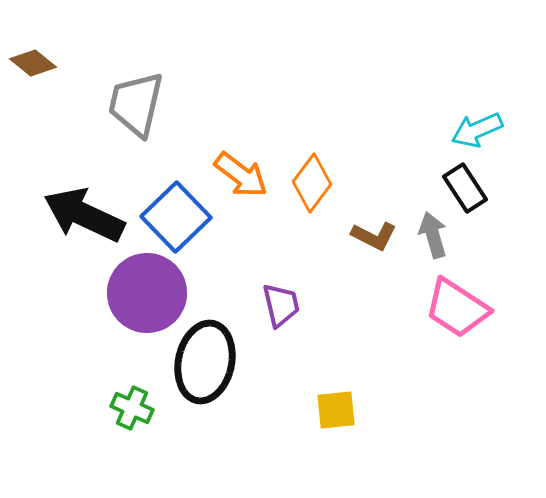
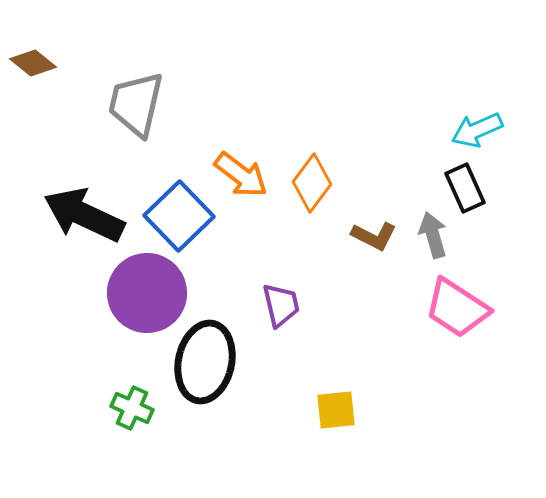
black rectangle: rotated 9 degrees clockwise
blue square: moved 3 px right, 1 px up
